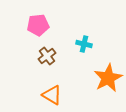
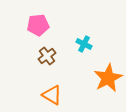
cyan cross: rotated 14 degrees clockwise
